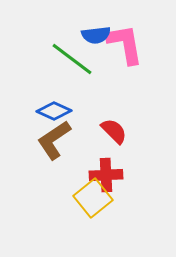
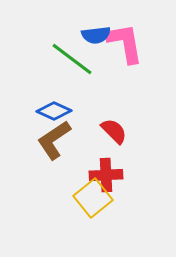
pink L-shape: moved 1 px up
